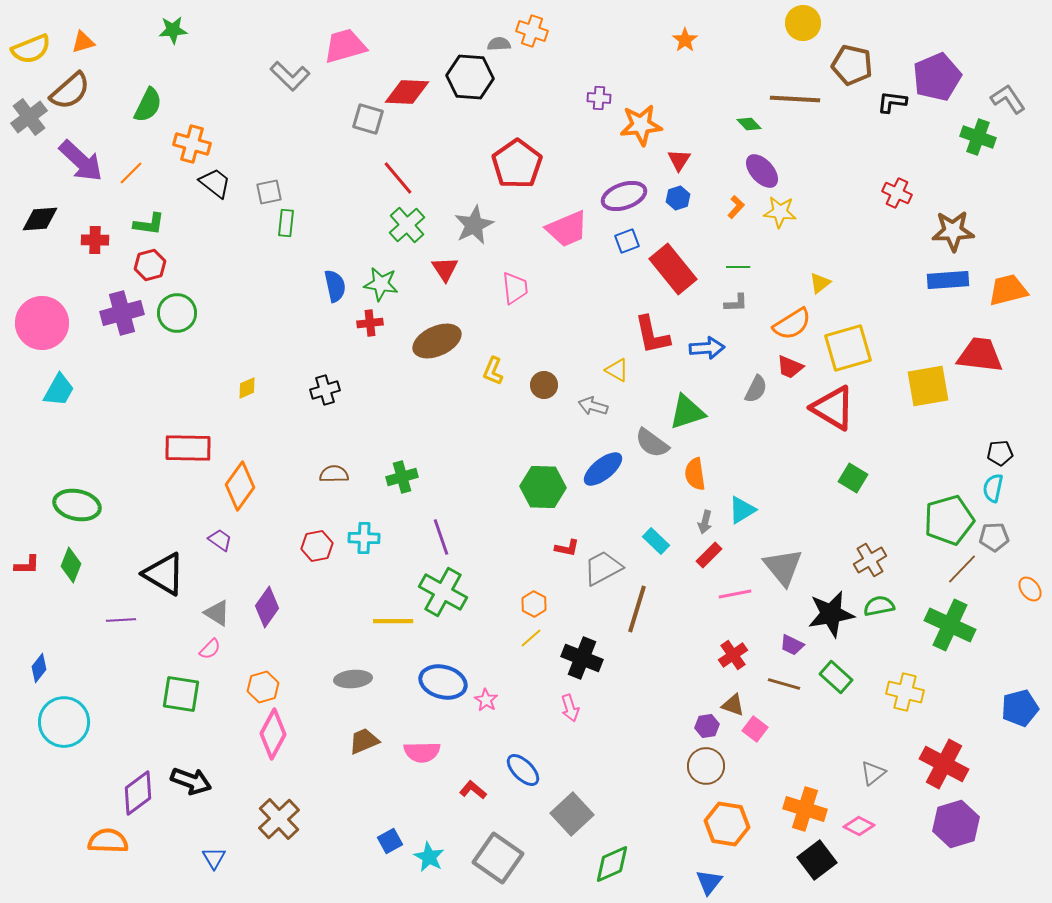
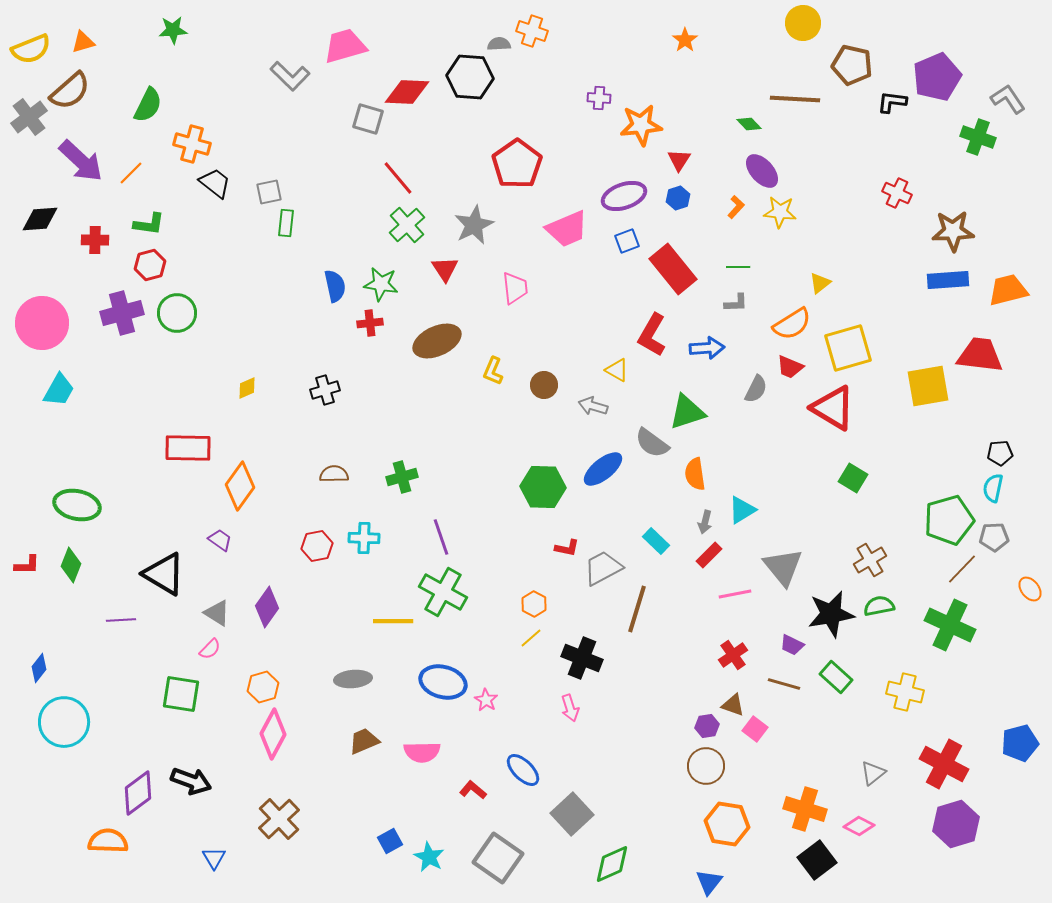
red L-shape at (652, 335): rotated 42 degrees clockwise
blue pentagon at (1020, 708): moved 35 px down
